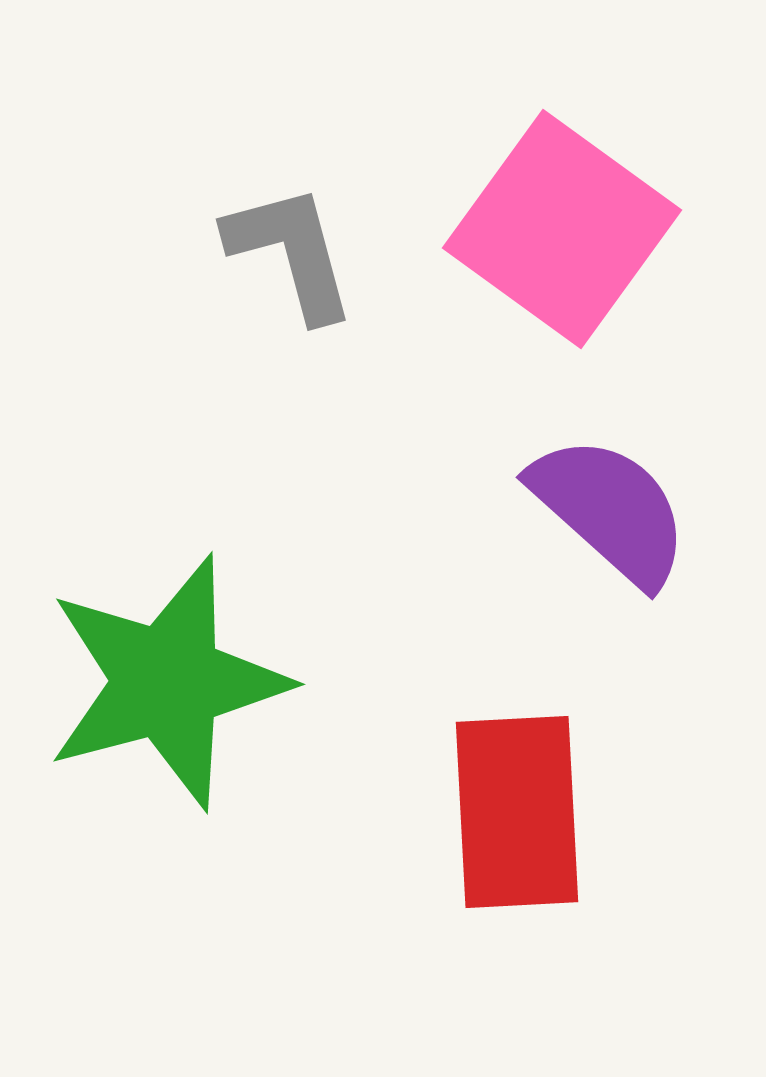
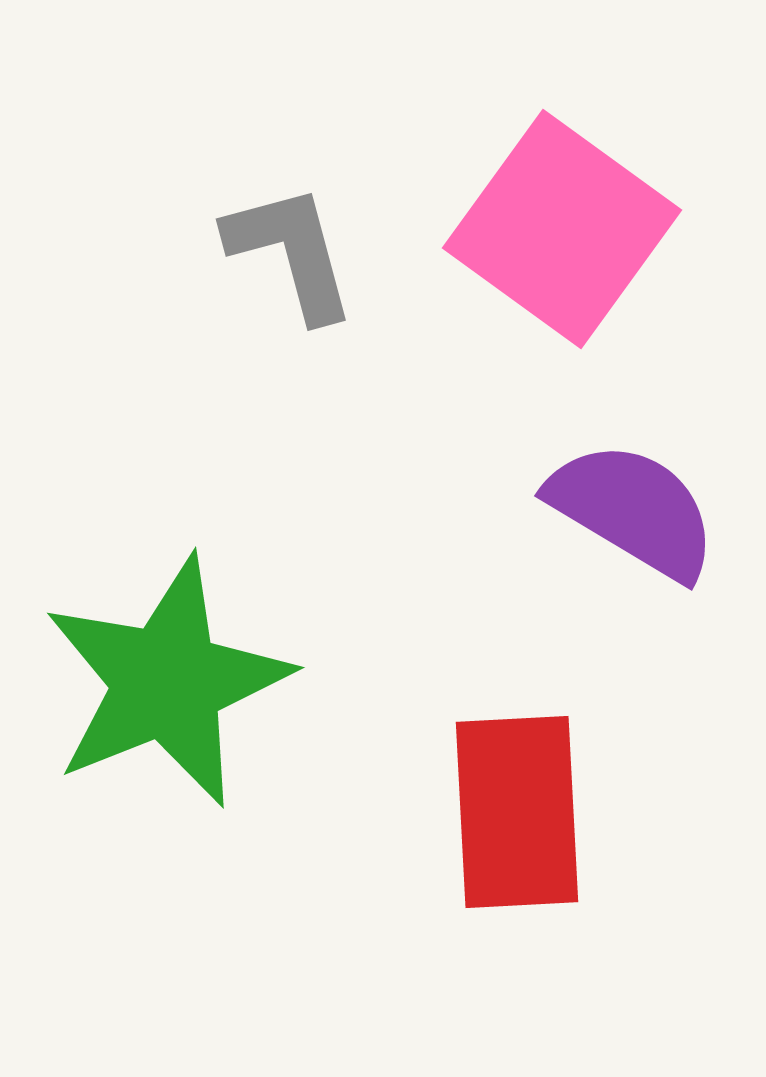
purple semicircle: moved 23 px right; rotated 11 degrees counterclockwise
green star: rotated 7 degrees counterclockwise
